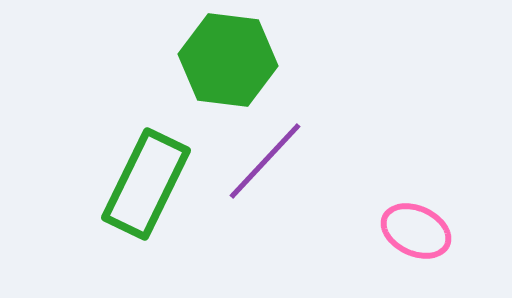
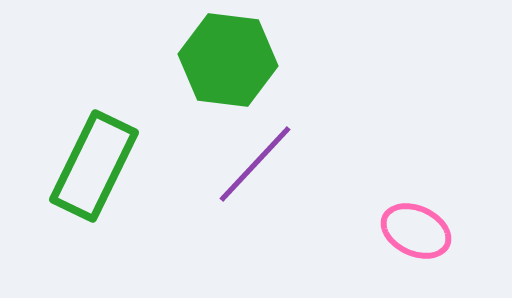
purple line: moved 10 px left, 3 px down
green rectangle: moved 52 px left, 18 px up
